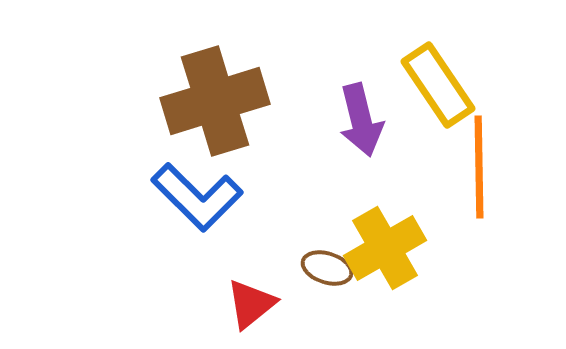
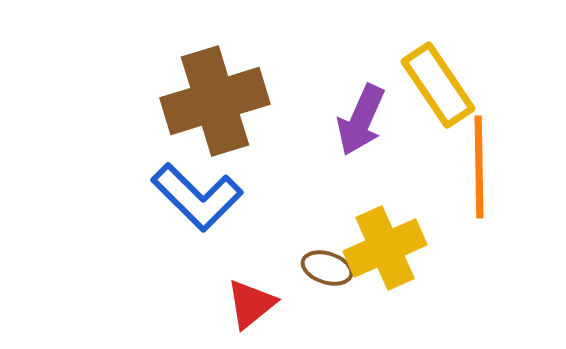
purple arrow: rotated 38 degrees clockwise
yellow cross: rotated 6 degrees clockwise
